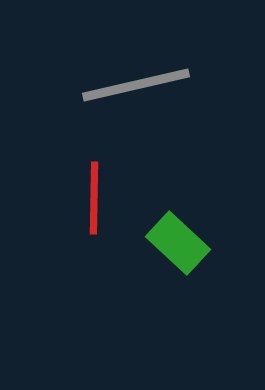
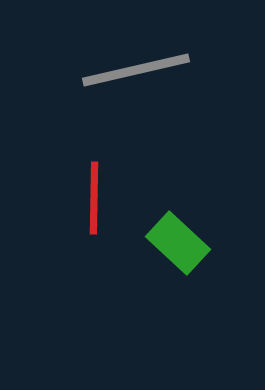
gray line: moved 15 px up
